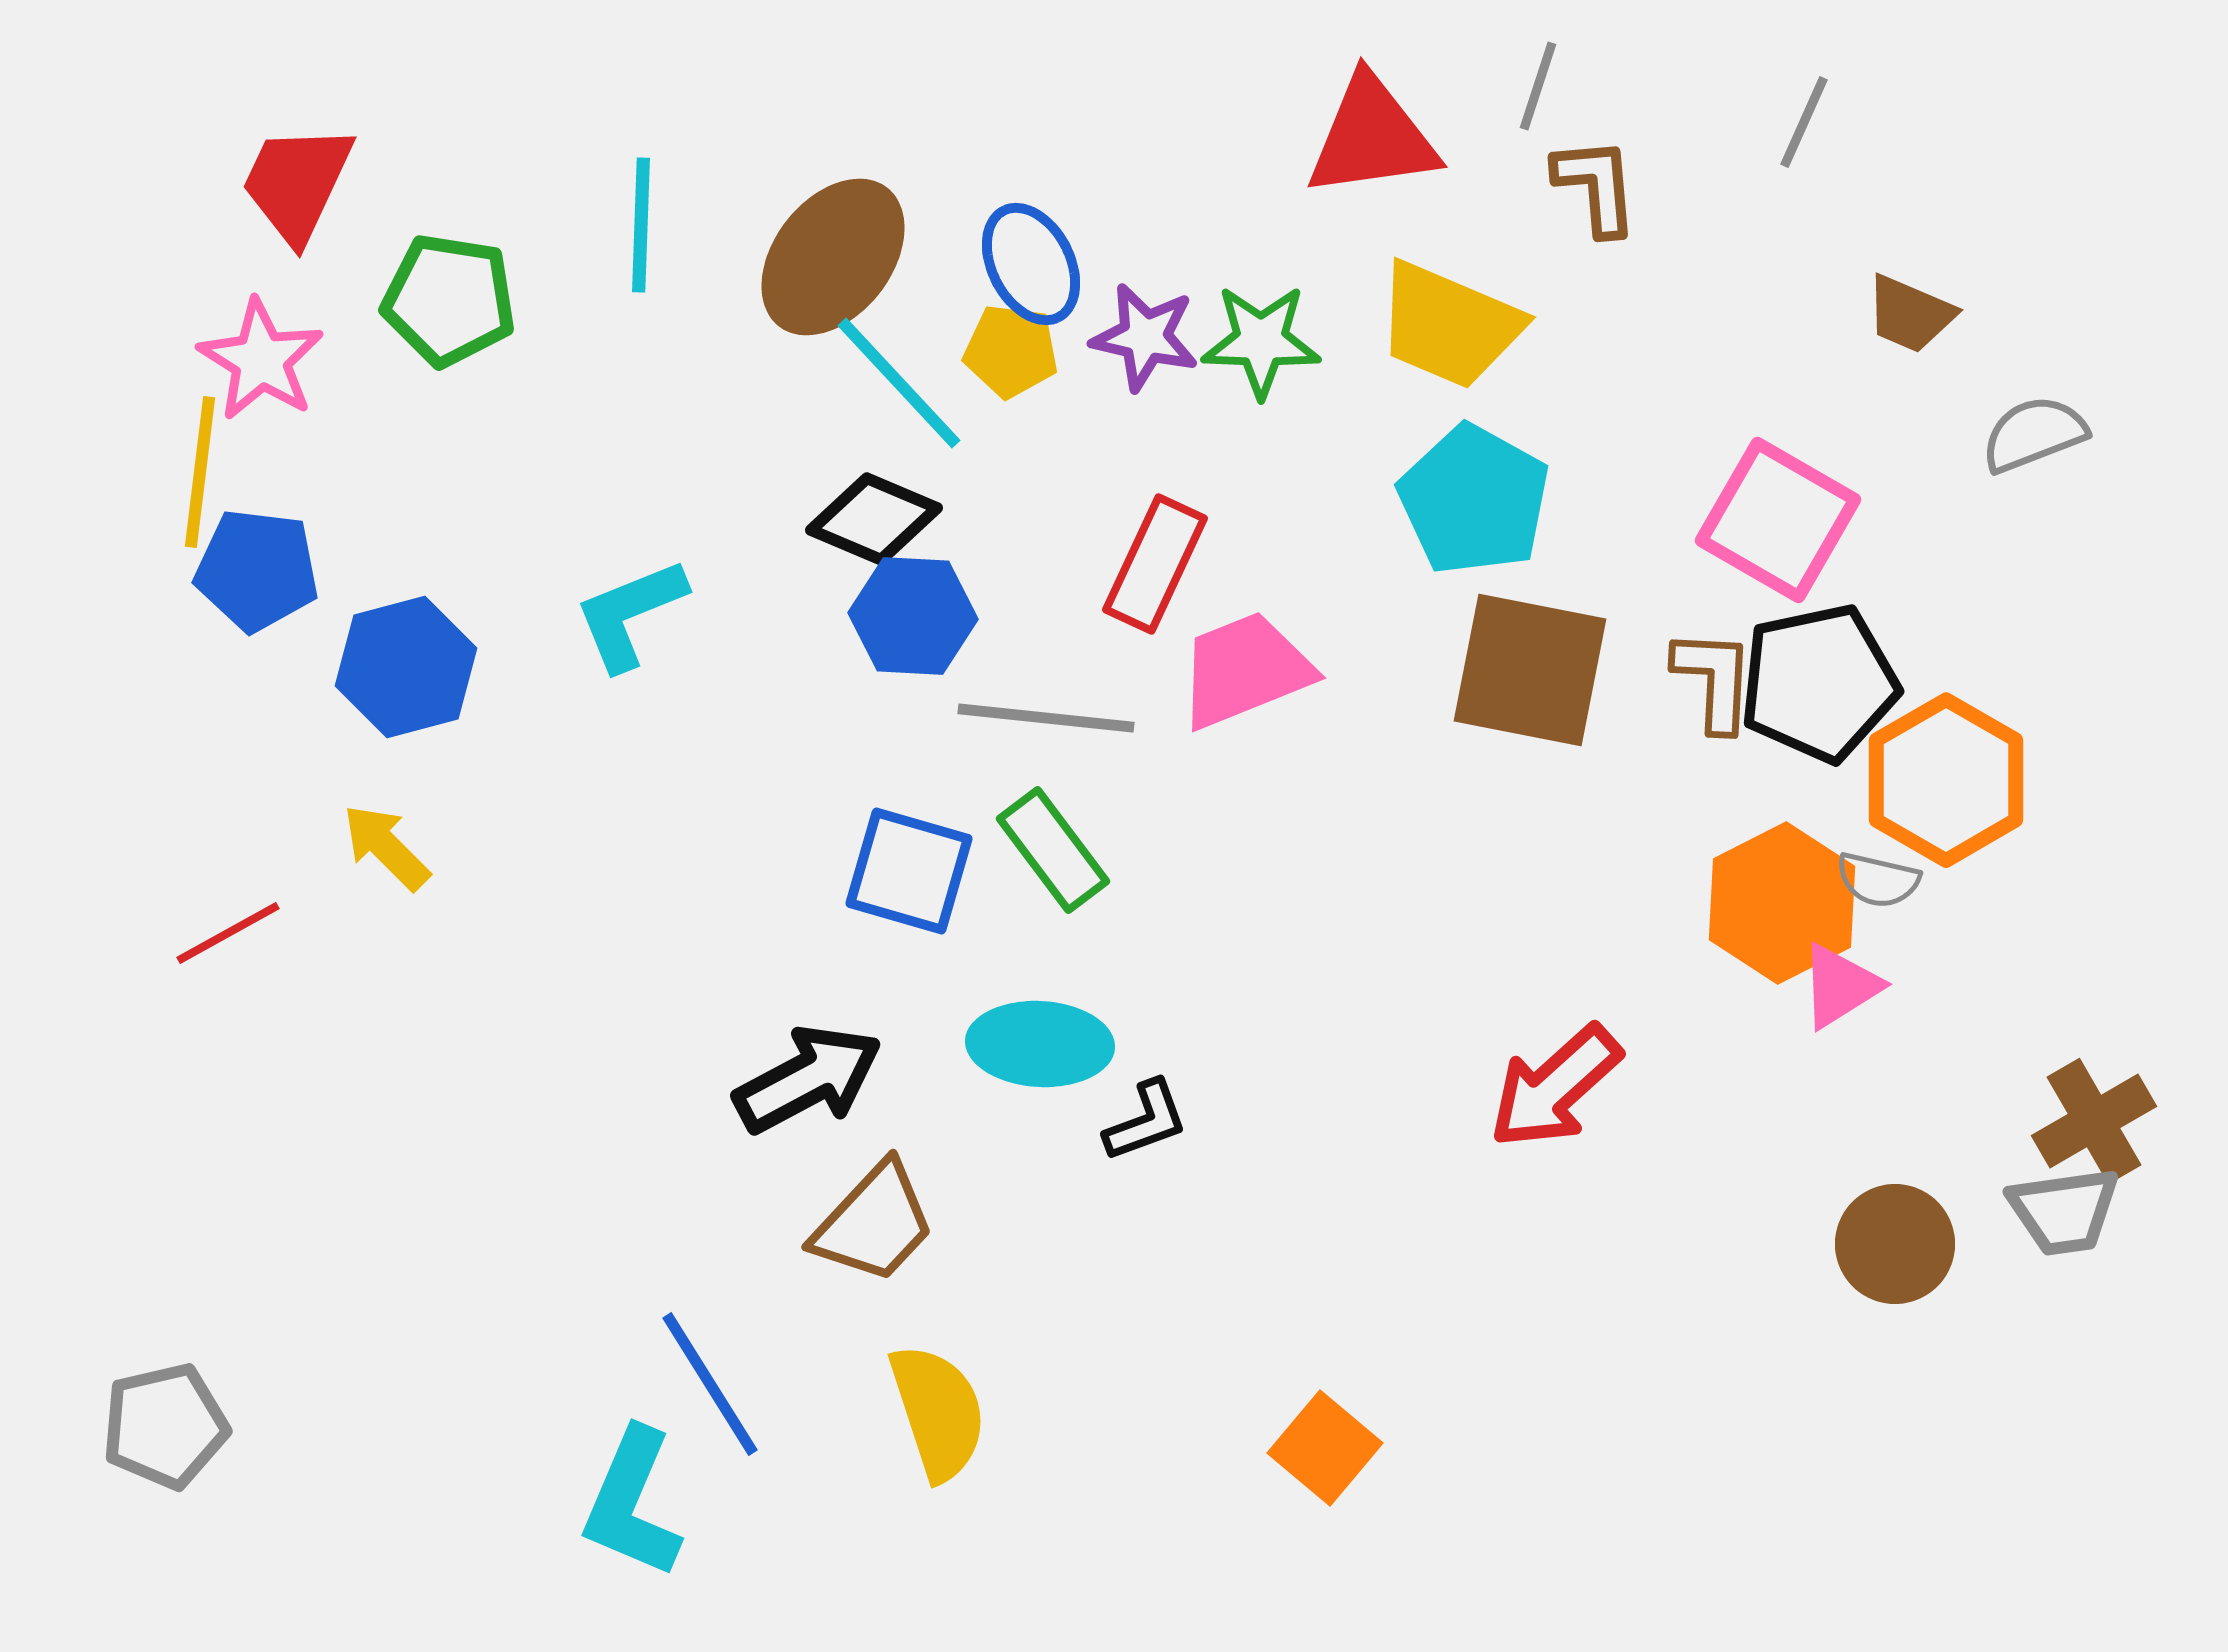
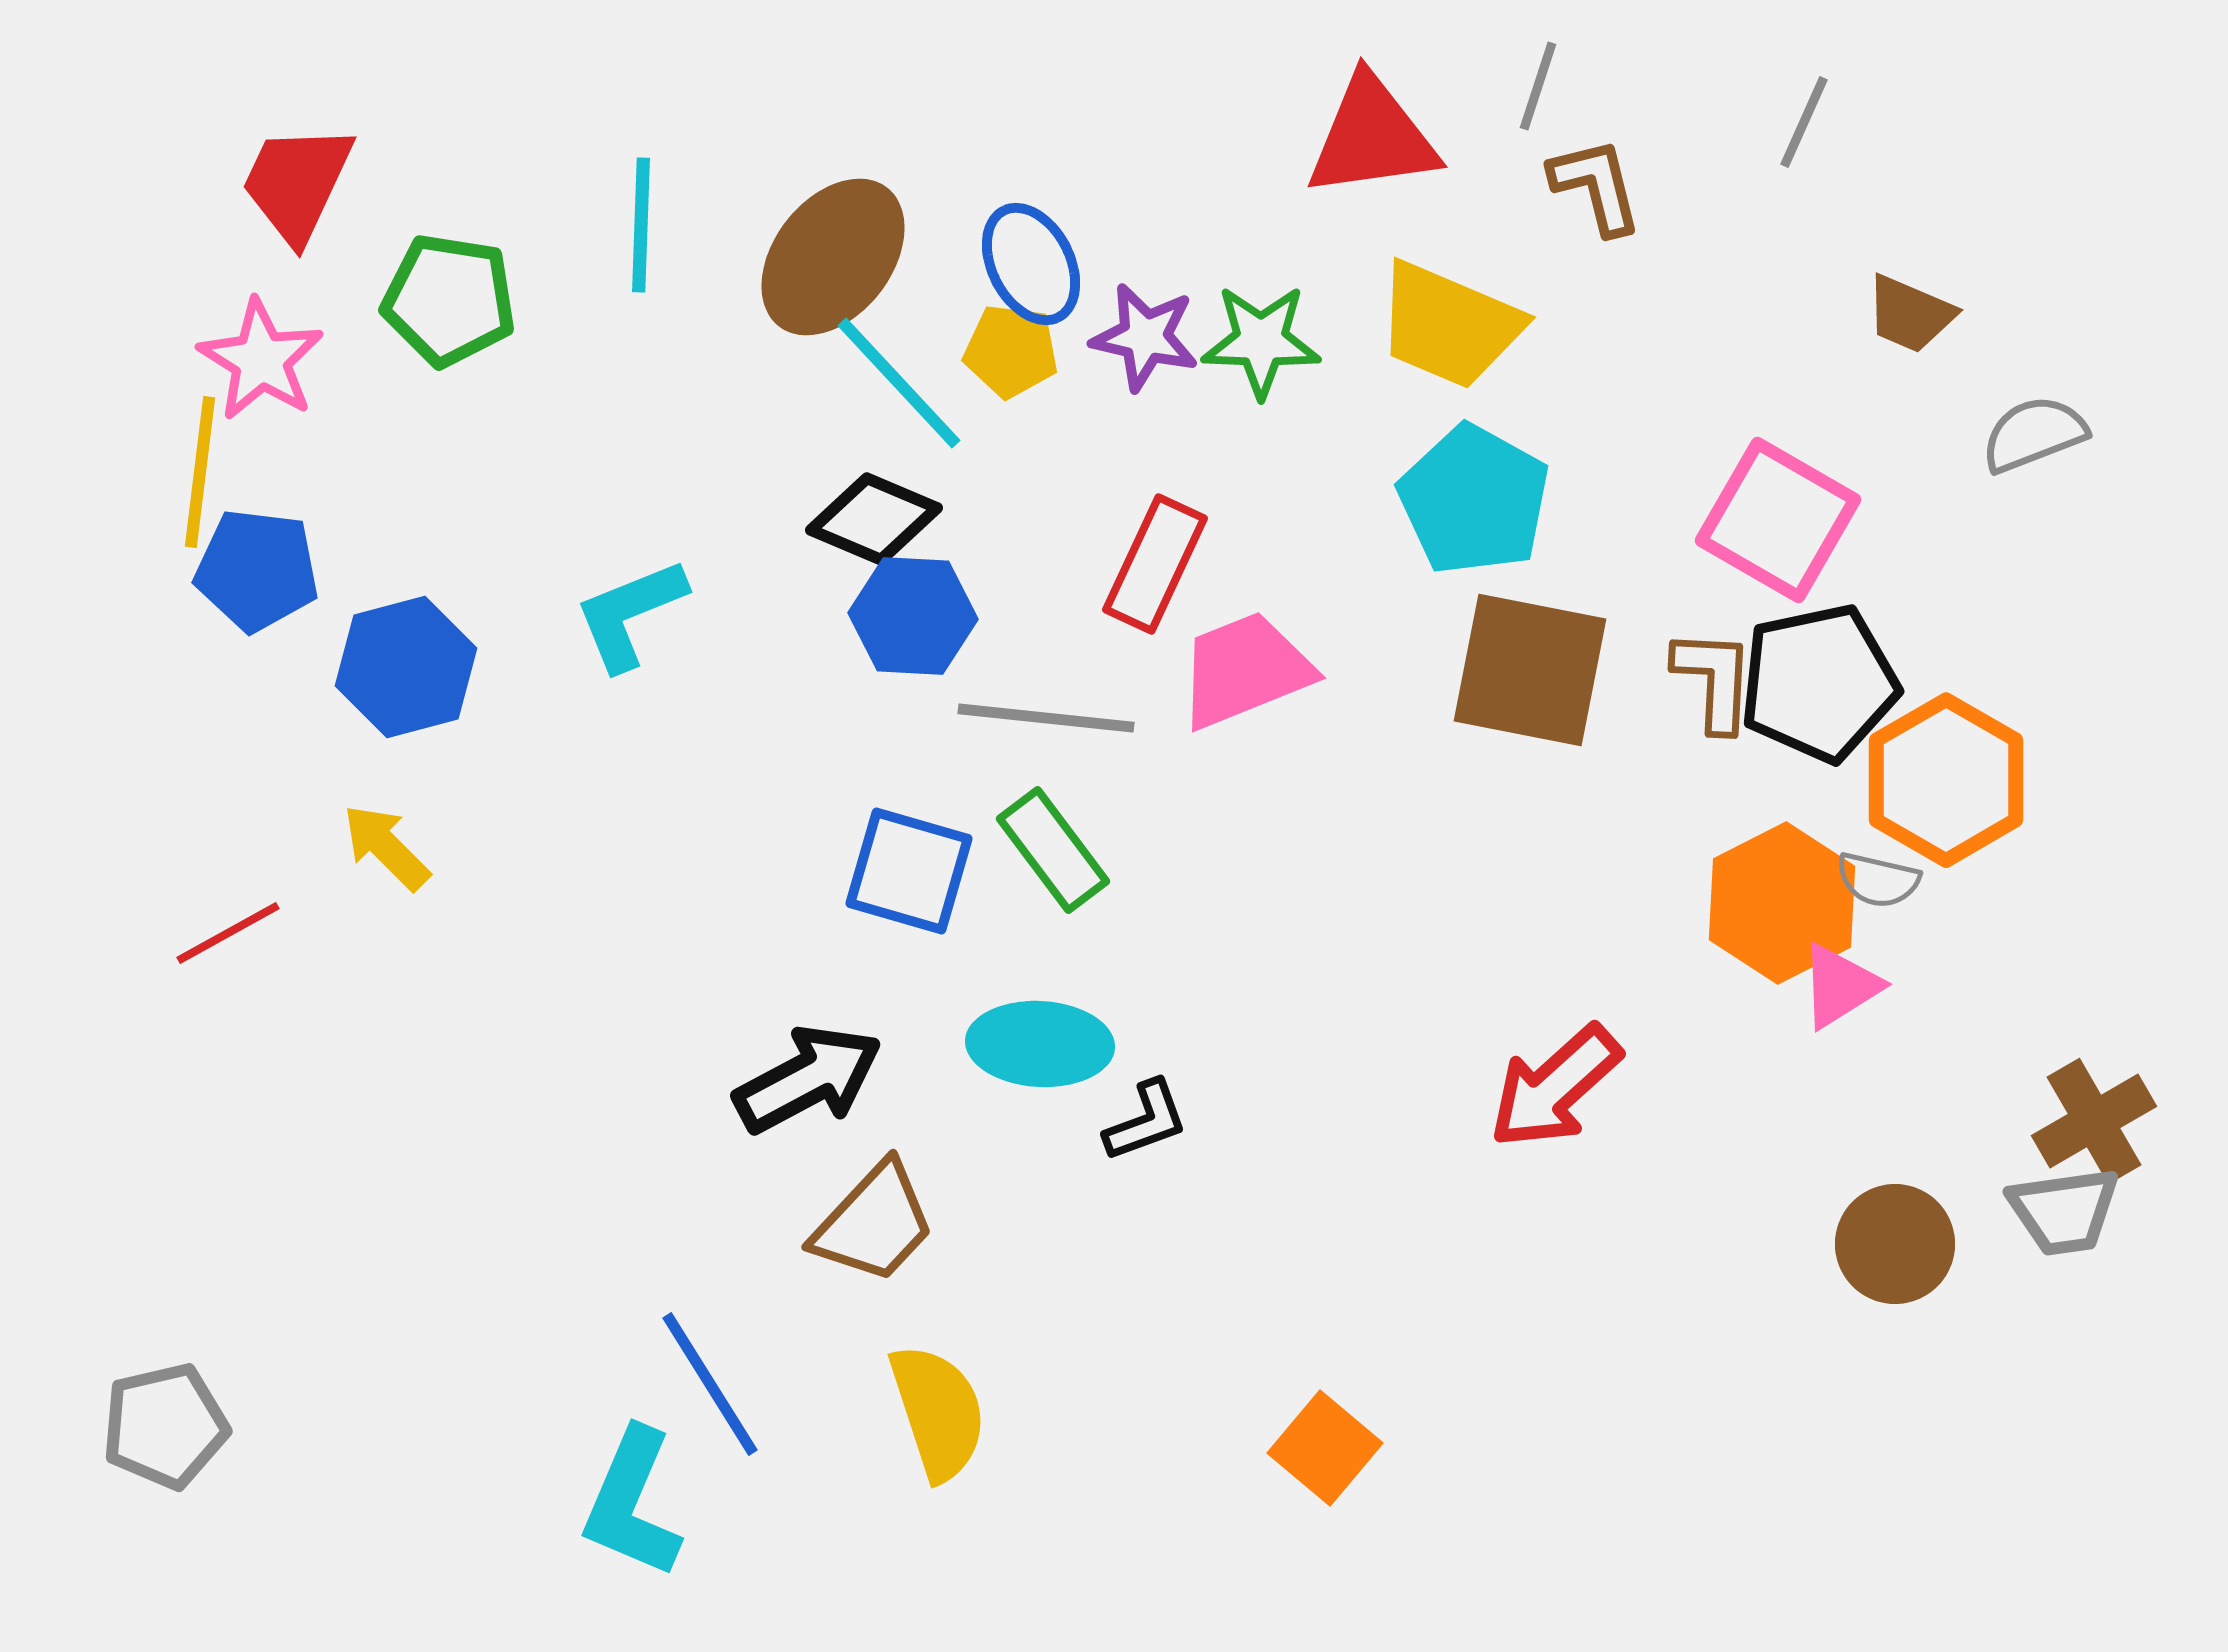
brown L-shape at (1596, 186): rotated 9 degrees counterclockwise
